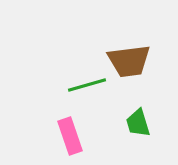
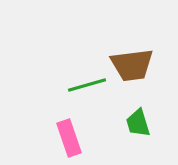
brown trapezoid: moved 3 px right, 4 px down
pink rectangle: moved 1 px left, 2 px down
